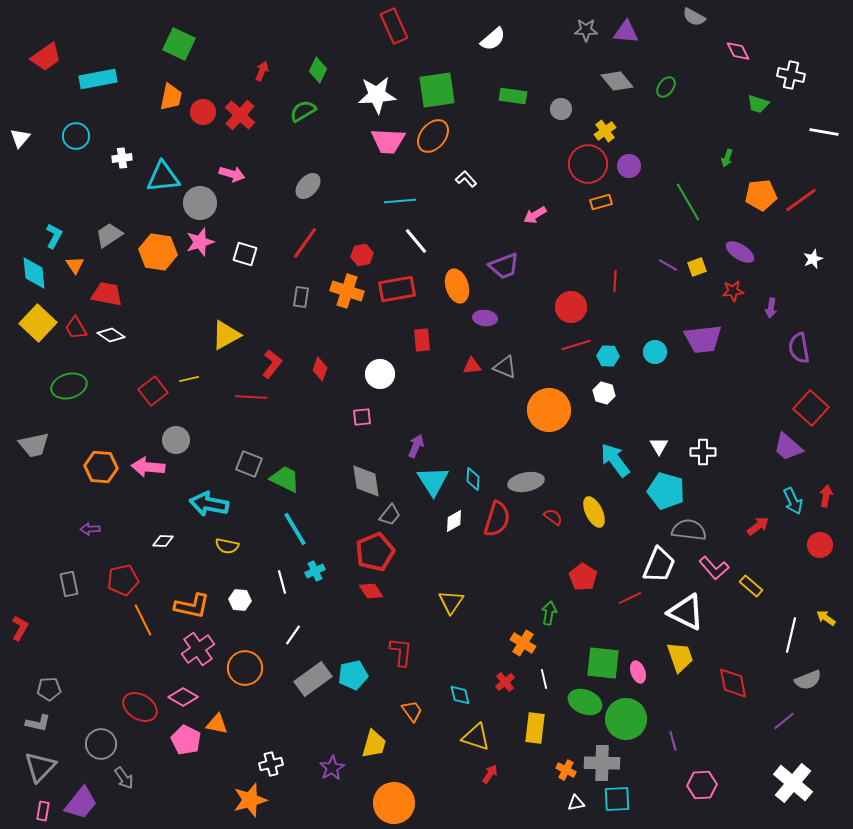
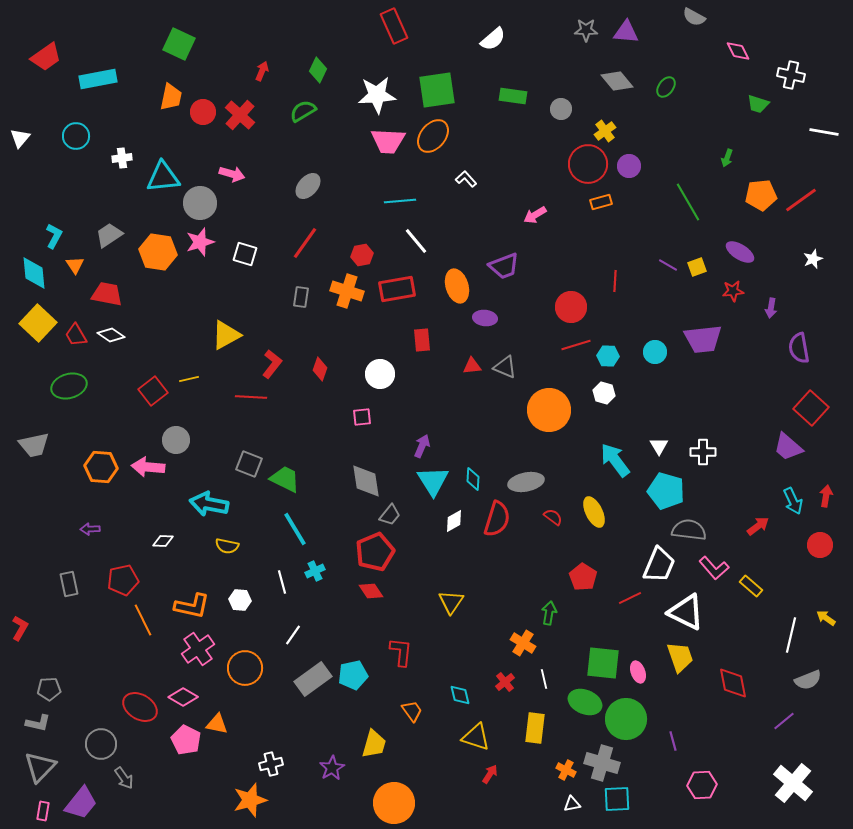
red trapezoid at (76, 328): moved 7 px down
purple arrow at (416, 446): moved 6 px right
gray cross at (602, 763): rotated 16 degrees clockwise
white triangle at (576, 803): moved 4 px left, 1 px down
